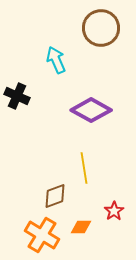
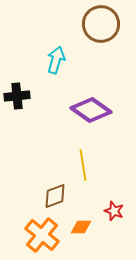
brown circle: moved 4 px up
cyan arrow: rotated 40 degrees clockwise
black cross: rotated 30 degrees counterclockwise
purple diamond: rotated 6 degrees clockwise
yellow line: moved 1 px left, 3 px up
red star: rotated 18 degrees counterclockwise
orange cross: rotated 8 degrees clockwise
